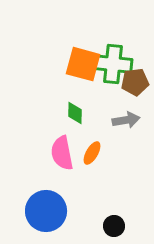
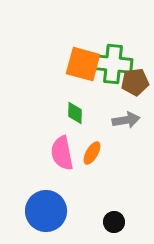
black circle: moved 4 px up
